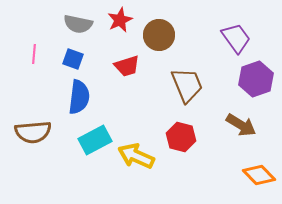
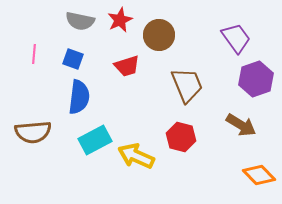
gray semicircle: moved 2 px right, 3 px up
